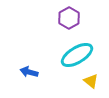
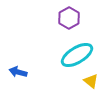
blue arrow: moved 11 px left
